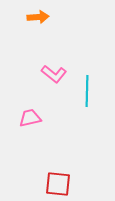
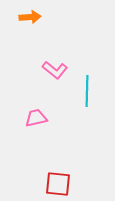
orange arrow: moved 8 px left
pink L-shape: moved 1 px right, 4 px up
pink trapezoid: moved 6 px right
